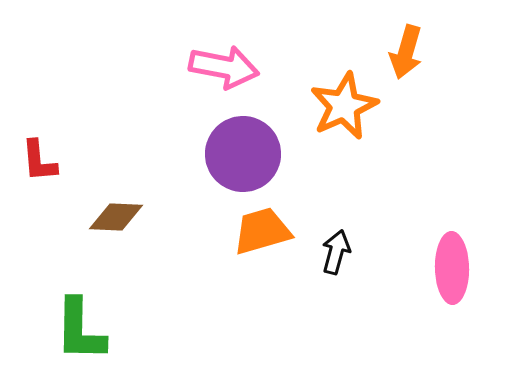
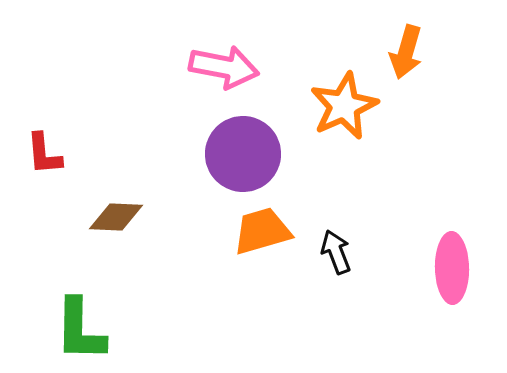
red L-shape: moved 5 px right, 7 px up
black arrow: rotated 36 degrees counterclockwise
